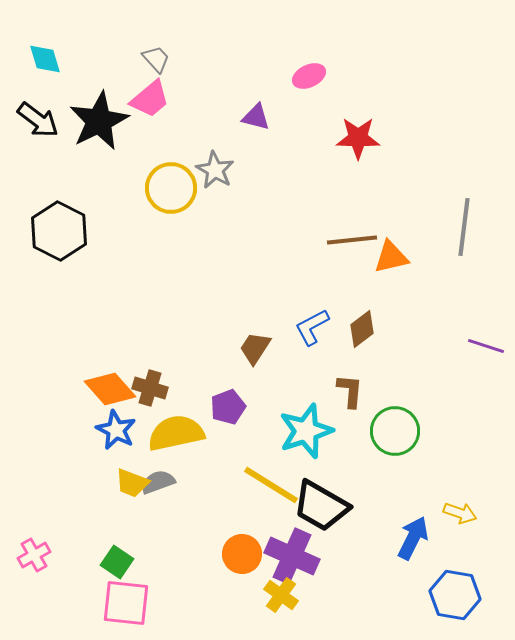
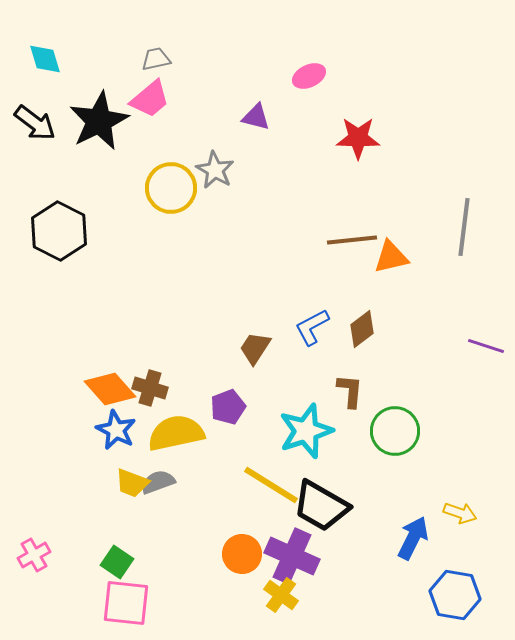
gray trapezoid: rotated 60 degrees counterclockwise
black arrow: moved 3 px left, 3 px down
